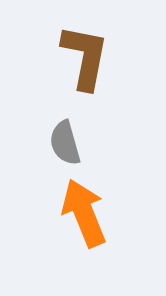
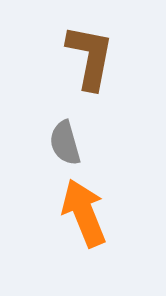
brown L-shape: moved 5 px right
